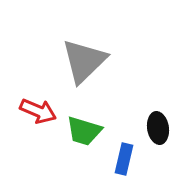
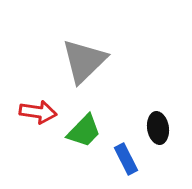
red arrow: moved 1 px down; rotated 15 degrees counterclockwise
green trapezoid: rotated 63 degrees counterclockwise
blue rectangle: moved 2 px right; rotated 40 degrees counterclockwise
